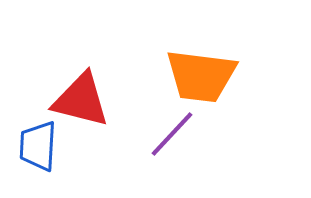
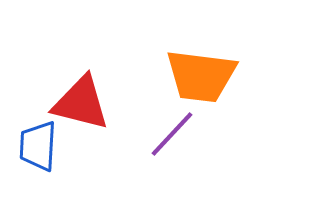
red triangle: moved 3 px down
